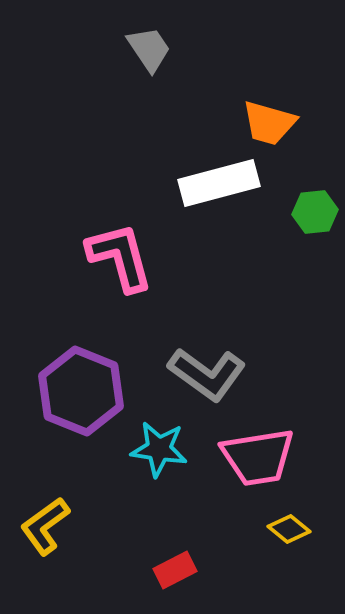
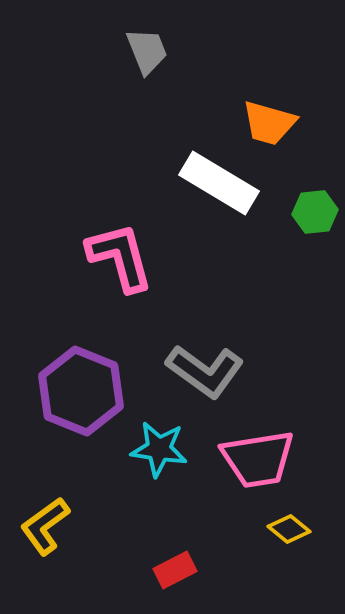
gray trapezoid: moved 2 px left, 2 px down; rotated 12 degrees clockwise
white rectangle: rotated 46 degrees clockwise
gray L-shape: moved 2 px left, 3 px up
pink trapezoid: moved 2 px down
